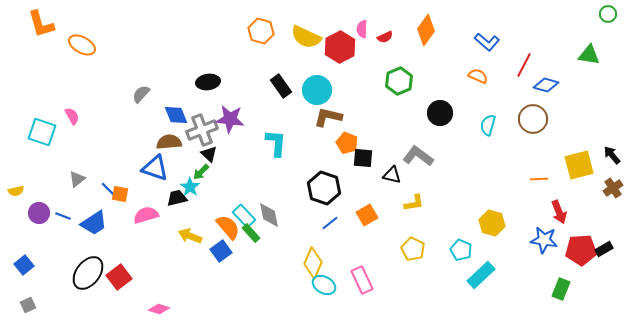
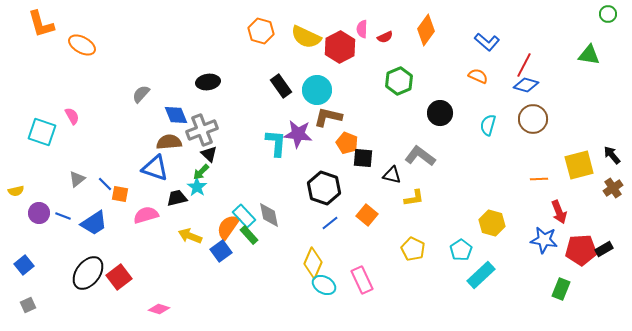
blue diamond at (546, 85): moved 20 px left
purple star at (230, 119): moved 68 px right, 15 px down
gray L-shape at (418, 156): moved 2 px right
cyan star at (190, 187): moved 7 px right
blue line at (108, 189): moved 3 px left, 5 px up
yellow L-shape at (414, 203): moved 5 px up
orange square at (367, 215): rotated 20 degrees counterclockwise
orange semicircle at (228, 227): rotated 104 degrees counterclockwise
green rectangle at (251, 233): moved 2 px left, 2 px down
cyan pentagon at (461, 250): rotated 15 degrees clockwise
